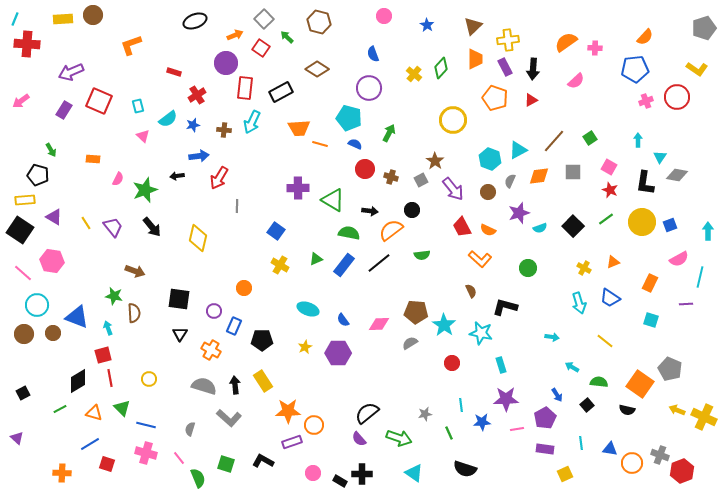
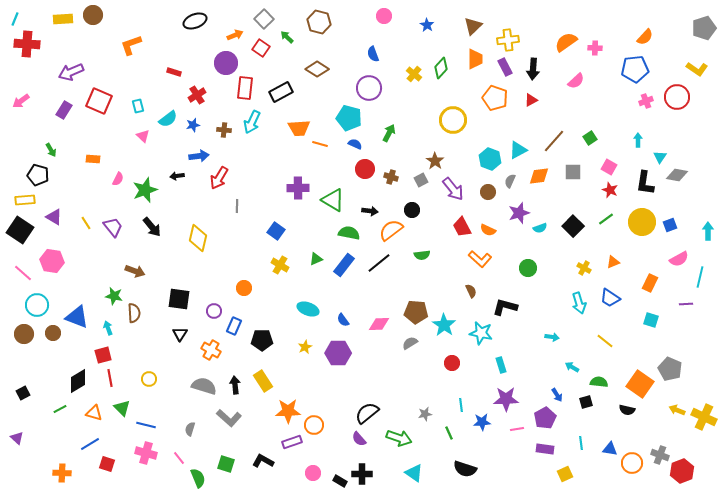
black square at (587, 405): moved 1 px left, 3 px up; rotated 24 degrees clockwise
